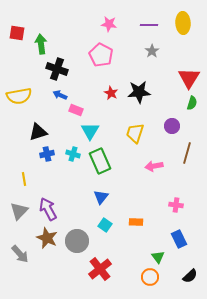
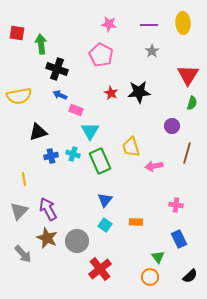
red triangle: moved 1 px left, 3 px up
yellow trapezoid: moved 4 px left, 14 px down; rotated 35 degrees counterclockwise
blue cross: moved 4 px right, 2 px down
blue triangle: moved 4 px right, 3 px down
gray arrow: moved 3 px right
